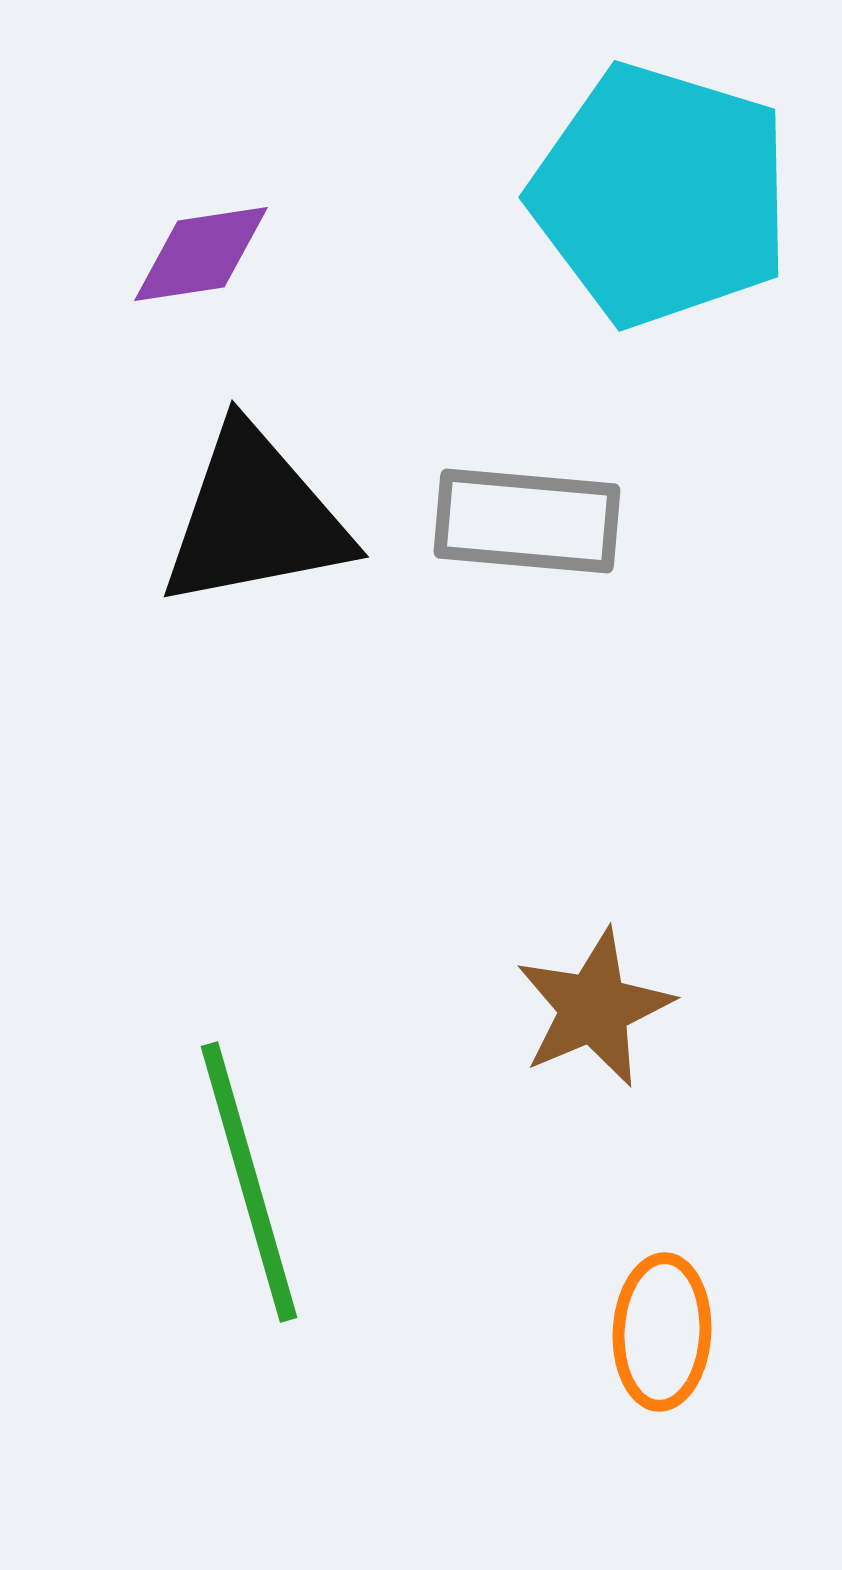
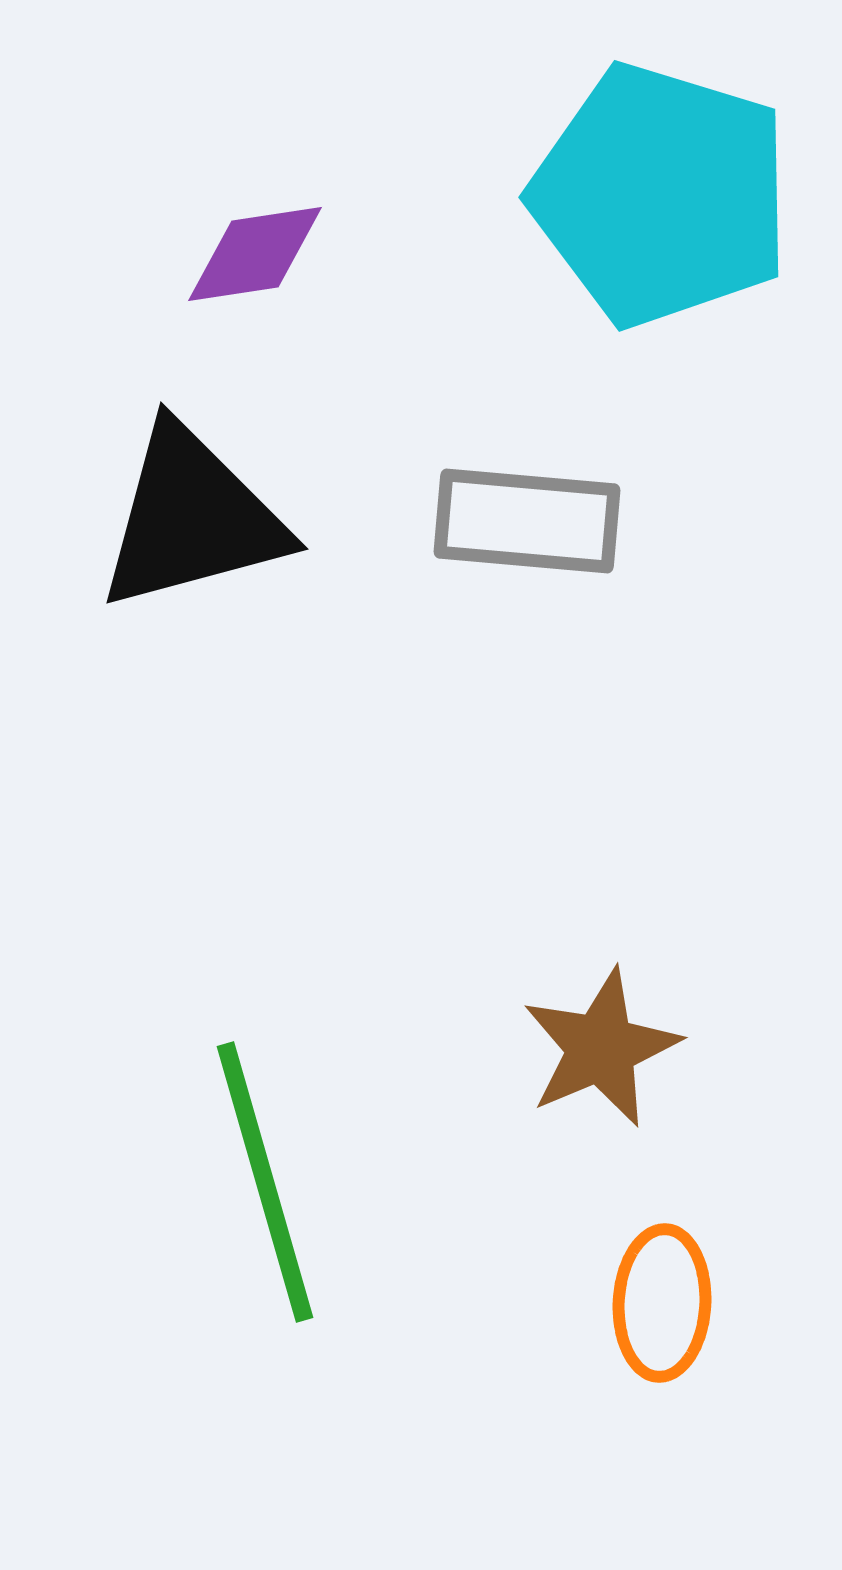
purple diamond: moved 54 px right
black triangle: moved 63 px left; rotated 4 degrees counterclockwise
brown star: moved 7 px right, 40 px down
green line: moved 16 px right
orange ellipse: moved 29 px up
